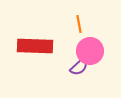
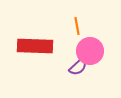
orange line: moved 2 px left, 2 px down
purple semicircle: moved 1 px left
